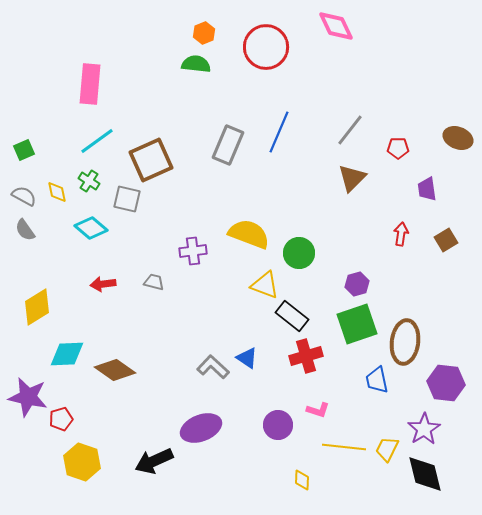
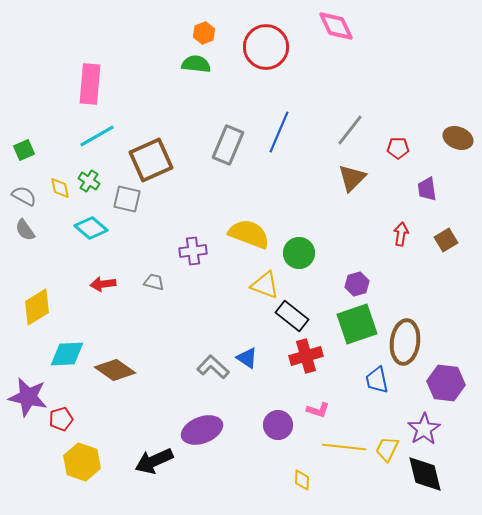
cyan line at (97, 141): moved 5 px up; rotated 6 degrees clockwise
yellow diamond at (57, 192): moved 3 px right, 4 px up
purple ellipse at (201, 428): moved 1 px right, 2 px down
